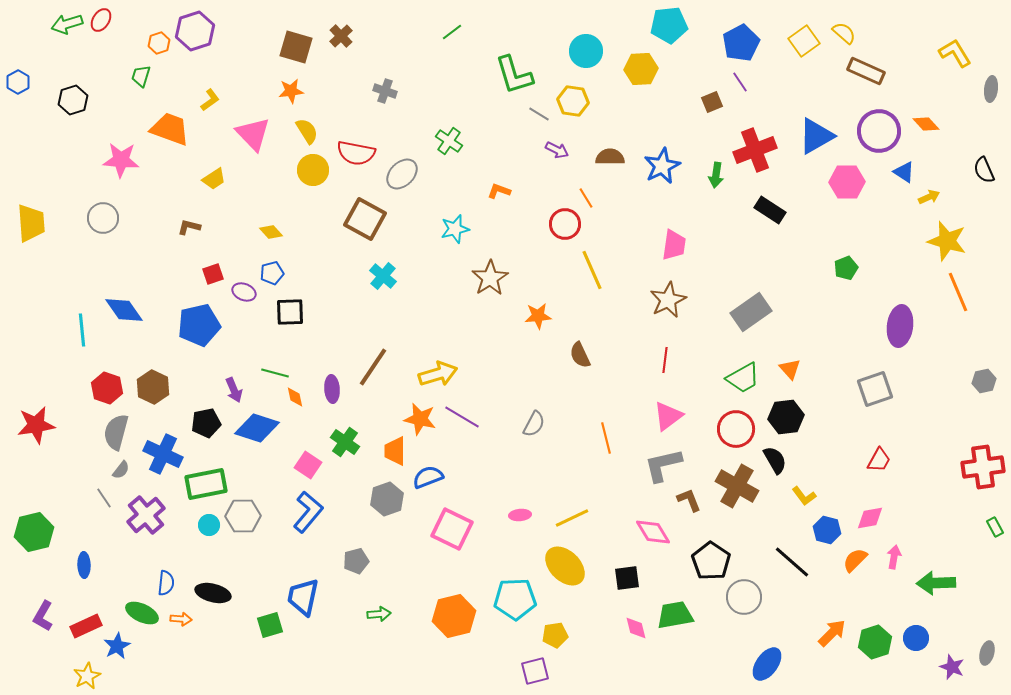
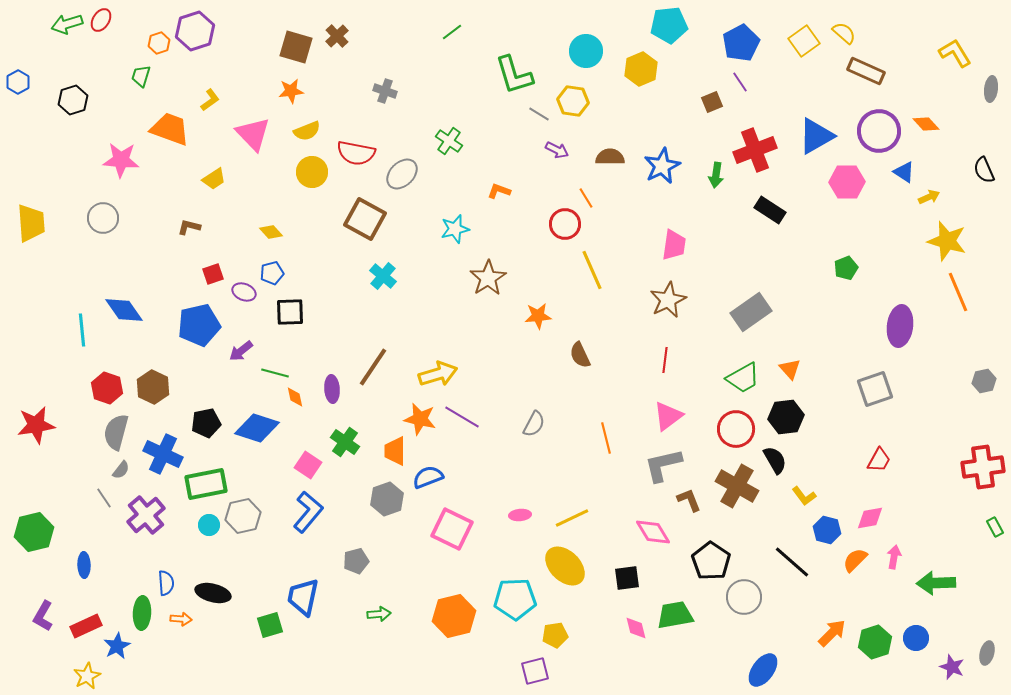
brown cross at (341, 36): moved 4 px left
yellow hexagon at (641, 69): rotated 20 degrees counterclockwise
yellow semicircle at (307, 131): rotated 100 degrees clockwise
yellow circle at (313, 170): moved 1 px left, 2 px down
brown star at (490, 278): moved 2 px left
purple arrow at (234, 390): moved 7 px right, 39 px up; rotated 75 degrees clockwise
gray hexagon at (243, 516): rotated 12 degrees counterclockwise
blue semicircle at (166, 583): rotated 10 degrees counterclockwise
green ellipse at (142, 613): rotated 68 degrees clockwise
blue ellipse at (767, 664): moved 4 px left, 6 px down
